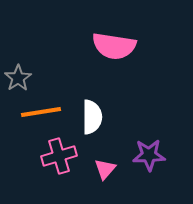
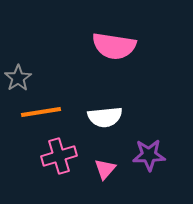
white semicircle: moved 13 px right; rotated 84 degrees clockwise
